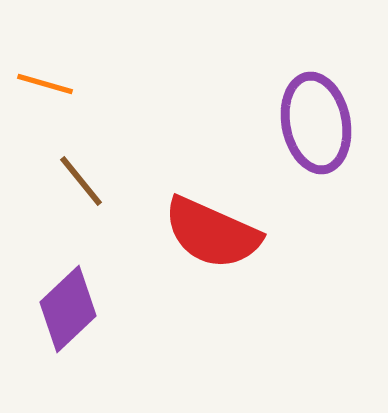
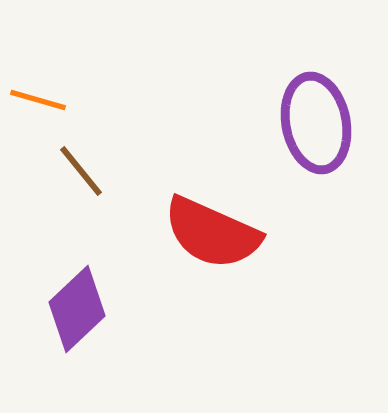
orange line: moved 7 px left, 16 px down
brown line: moved 10 px up
purple diamond: moved 9 px right
